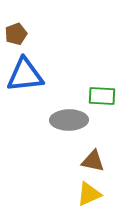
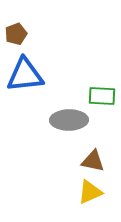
yellow triangle: moved 1 px right, 2 px up
